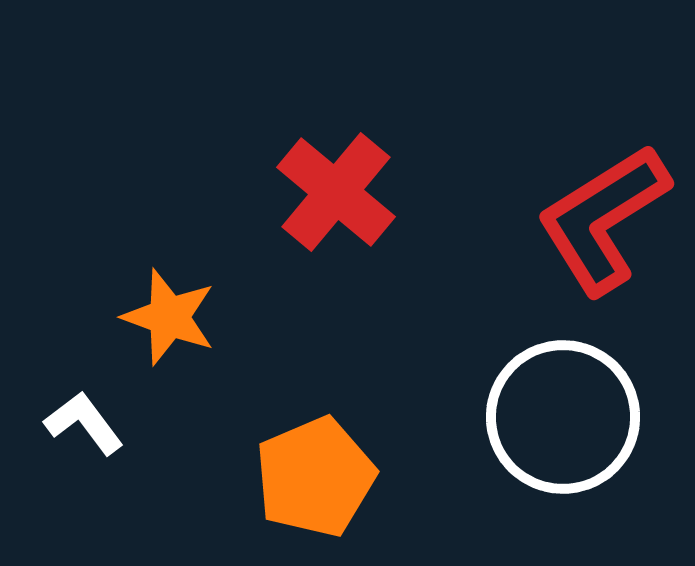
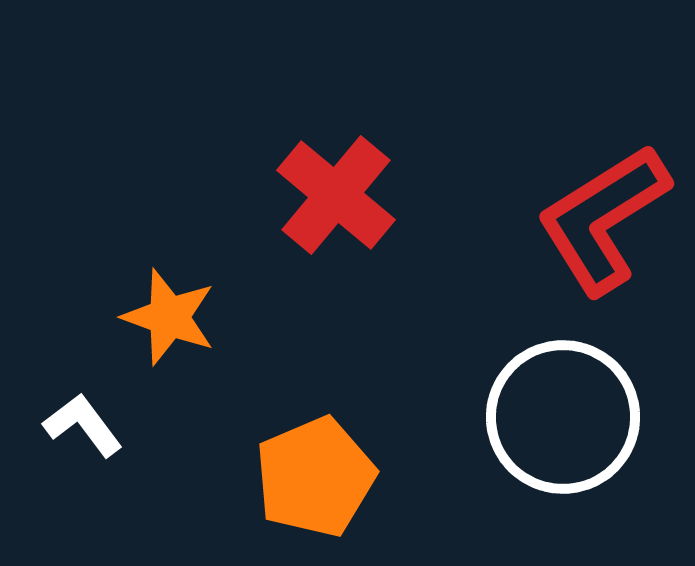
red cross: moved 3 px down
white L-shape: moved 1 px left, 2 px down
